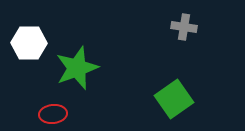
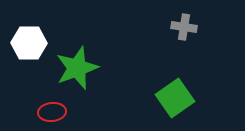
green square: moved 1 px right, 1 px up
red ellipse: moved 1 px left, 2 px up
